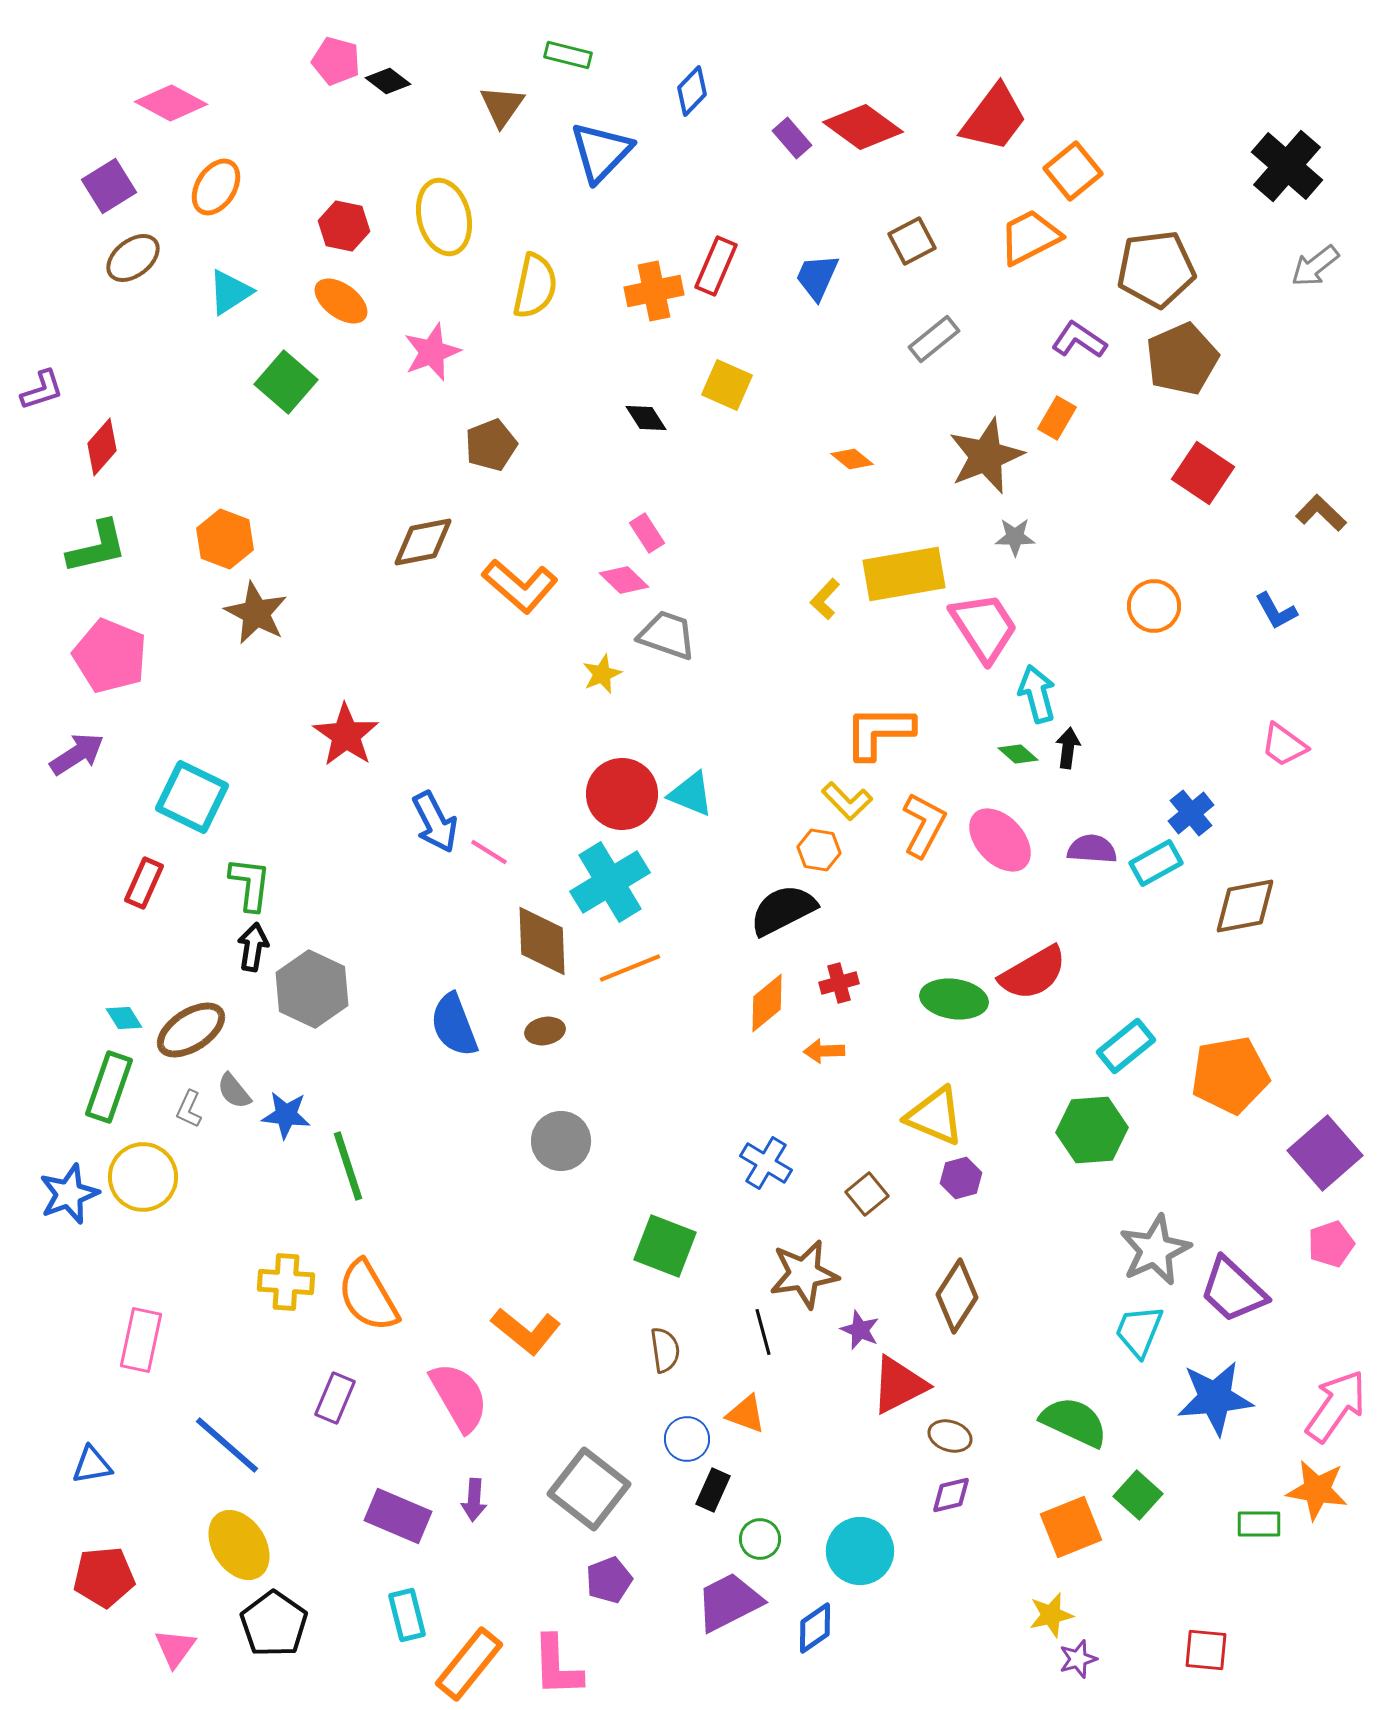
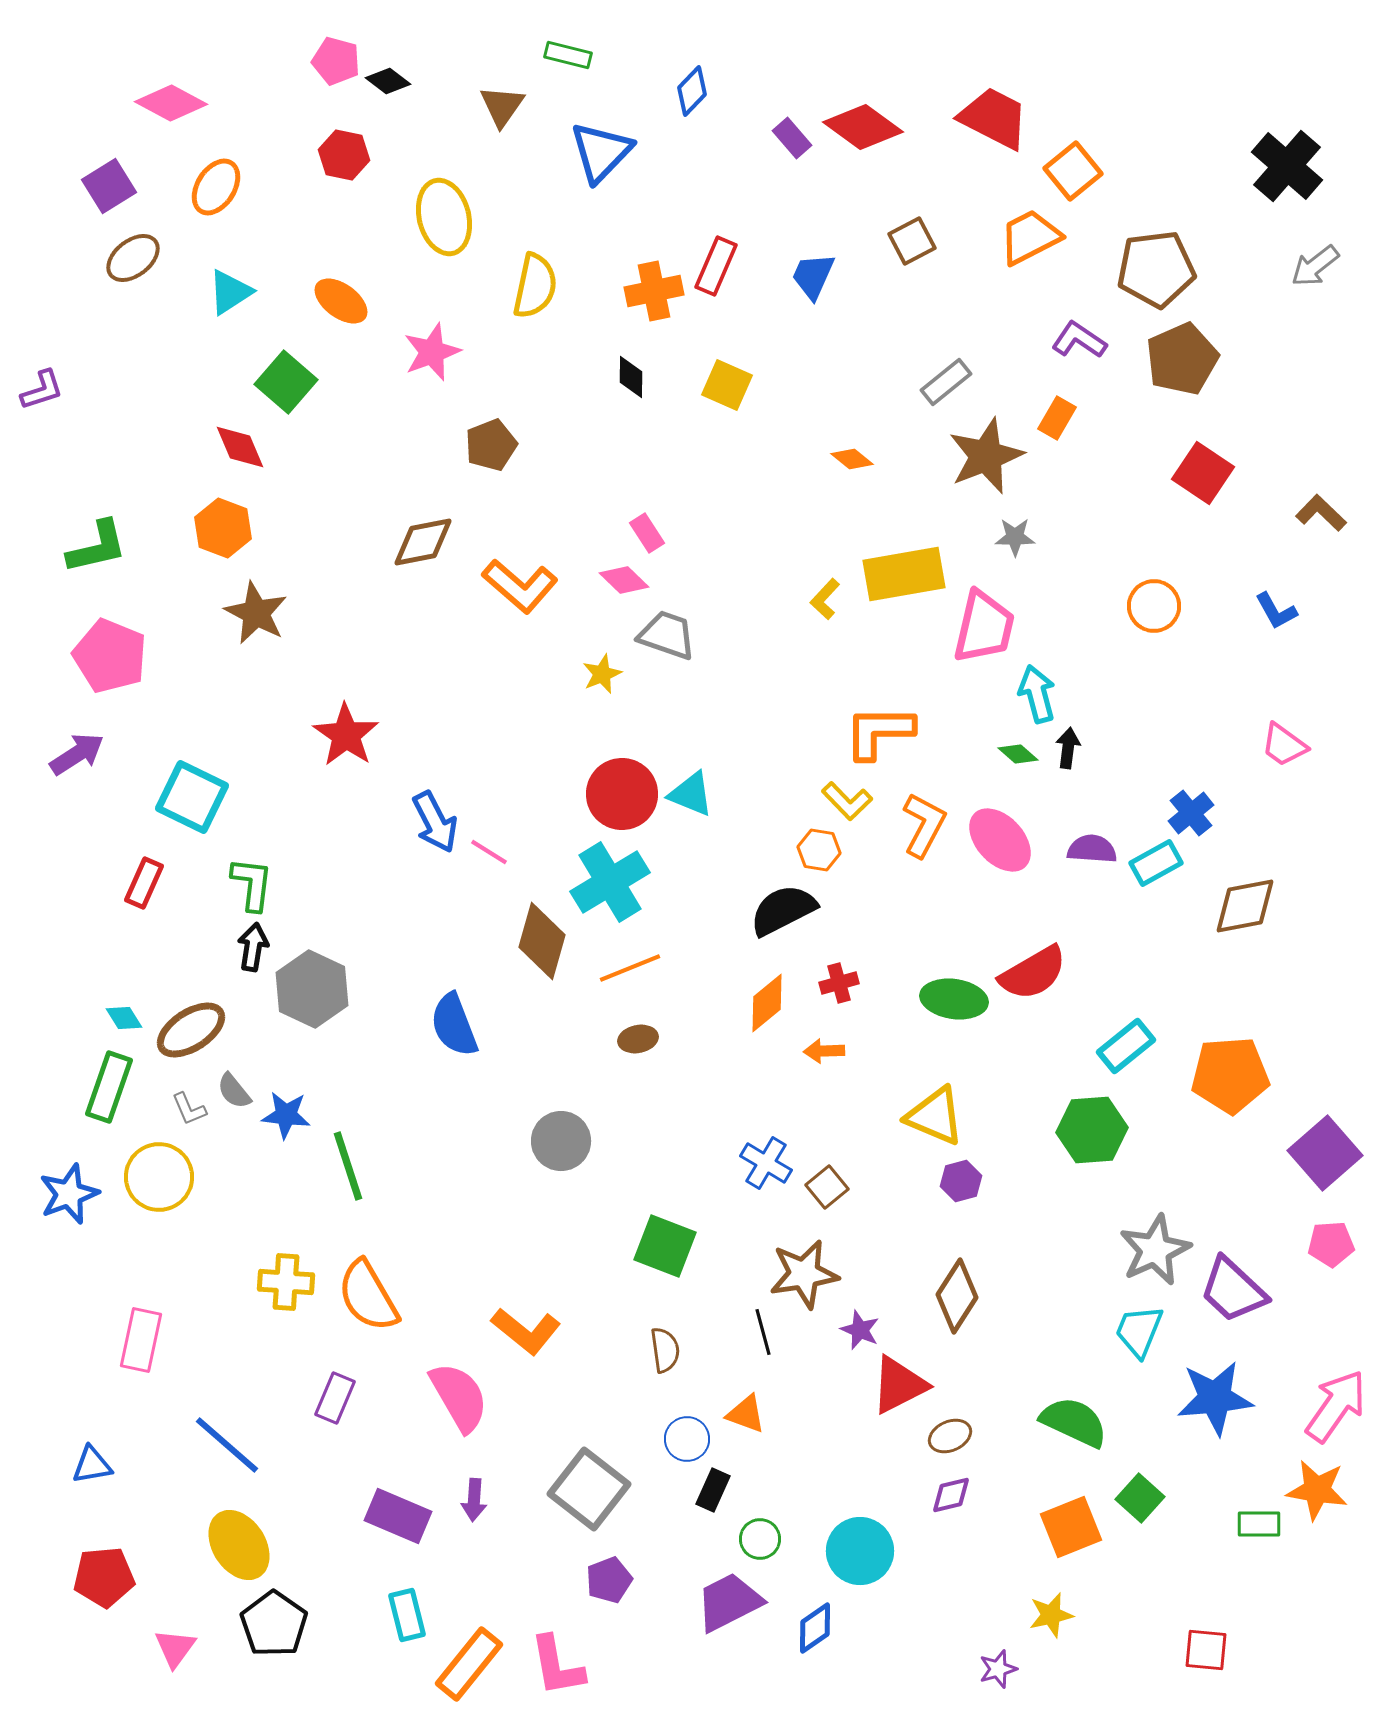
red trapezoid at (994, 118): rotated 100 degrees counterclockwise
red hexagon at (344, 226): moved 71 px up
blue trapezoid at (817, 277): moved 4 px left, 1 px up
gray rectangle at (934, 339): moved 12 px right, 43 px down
black diamond at (646, 418): moved 15 px left, 41 px up; rotated 33 degrees clockwise
red diamond at (102, 447): moved 138 px right; rotated 64 degrees counterclockwise
orange hexagon at (225, 539): moved 2 px left, 11 px up
pink trapezoid at (984, 627): rotated 46 degrees clockwise
green L-shape at (250, 884): moved 2 px right
brown diamond at (542, 941): rotated 18 degrees clockwise
brown ellipse at (545, 1031): moved 93 px right, 8 px down
orange pentagon at (1230, 1075): rotated 6 degrees clockwise
gray L-shape at (189, 1109): rotated 48 degrees counterclockwise
yellow circle at (143, 1177): moved 16 px right
purple hexagon at (961, 1178): moved 3 px down
brown square at (867, 1194): moved 40 px left, 7 px up
pink pentagon at (1331, 1244): rotated 15 degrees clockwise
brown ellipse at (950, 1436): rotated 42 degrees counterclockwise
green square at (1138, 1495): moved 2 px right, 3 px down
purple star at (1078, 1659): moved 80 px left, 10 px down
pink L-shape at (557, 1666): rotated 8 degrees counterclockwise
